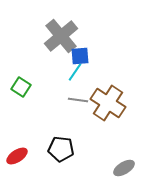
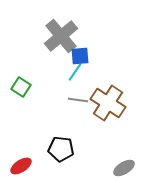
red ellipse: moved 4 px right, 10 px down
